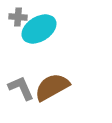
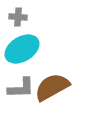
cyan ellipse: moved 17 px left, 20 px down
gray L-shape: rotated 112 degrees clockwise
